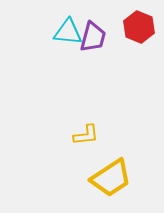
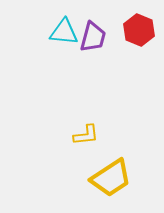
red hexagon: moved 3 px down
cyan triangle: moved 4 px left
